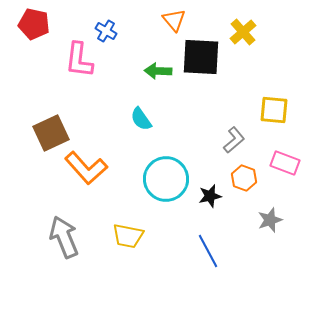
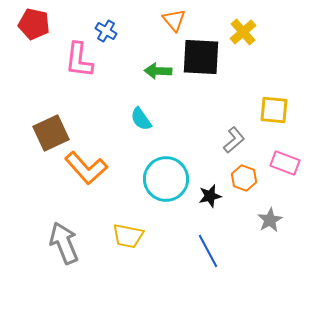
gray star: rotated 10 degrees counterclockwise
gray arrow: moved 6 px down
